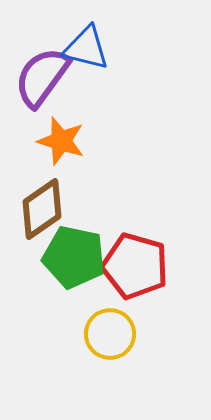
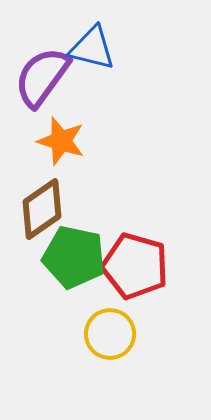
blue triangle: moved 6 px right
